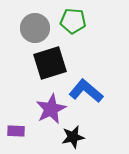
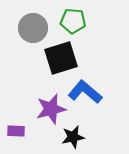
gray circle: moved 2 px left
black square: moved 11 px right, 5 px up
blue L-shape: moved 1 px left, 1 px down
purple star: rotated 12 degrees clockwise
